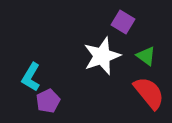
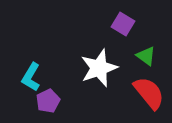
purple square: moved 2 px down
white star: moved 3 px left, 12 px down
